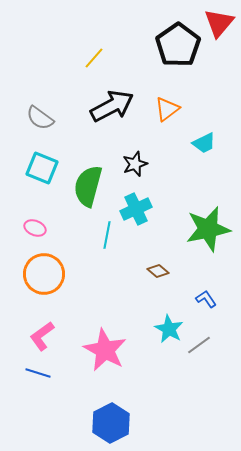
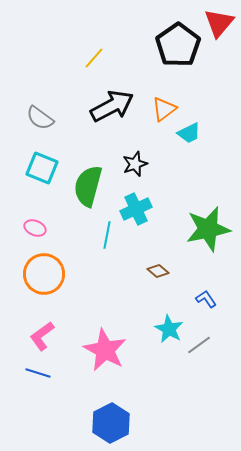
orange triangle: moved 3 px left
cyan trapezoid: moved 15 px left, 10 px up
